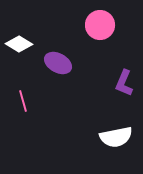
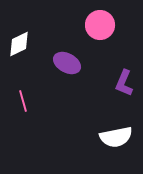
white diamond: rotated 56 degrees counterclockwise
purple ellipse: moved 9 px right
